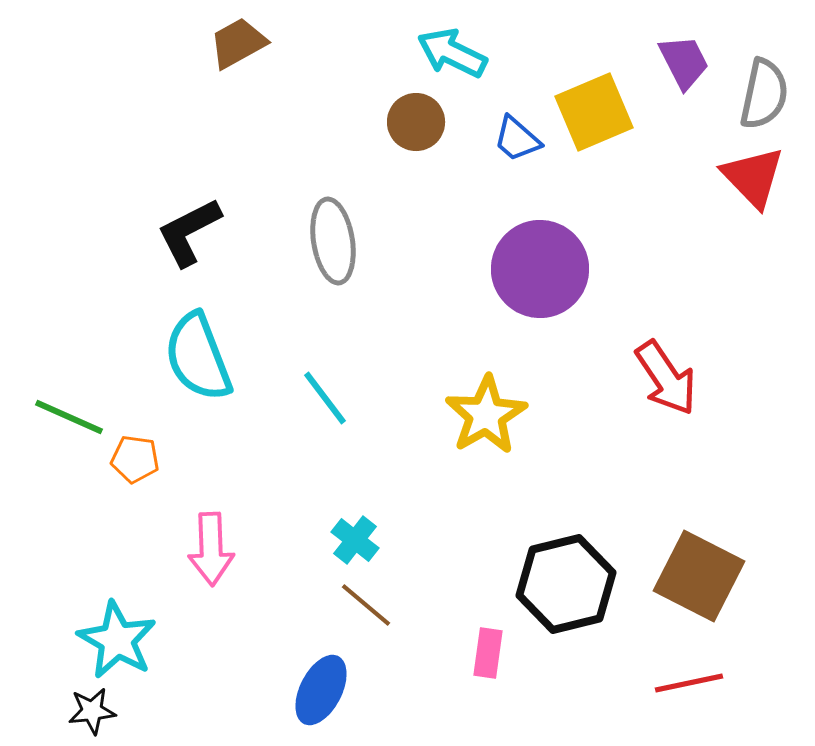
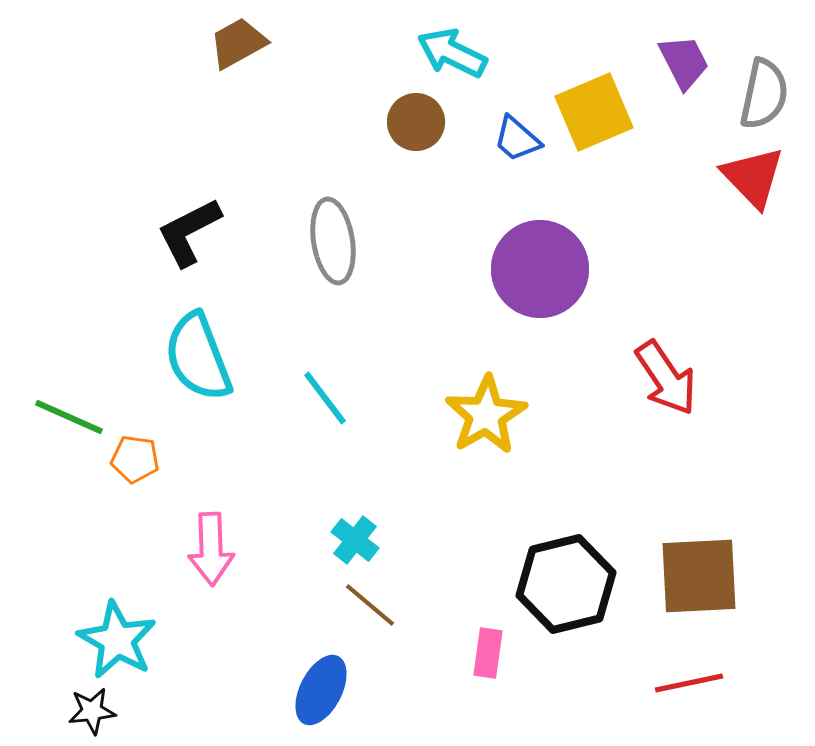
brown square: rotated 30 degrees counterclockwise
brown line: moved 4 px right
